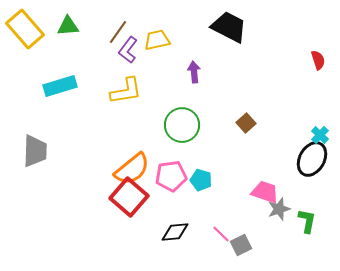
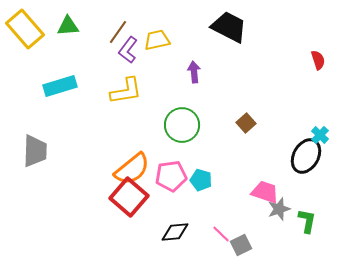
black ellipse: moved 6 px left, 3 px up
